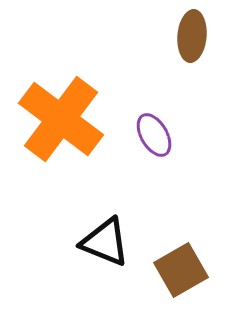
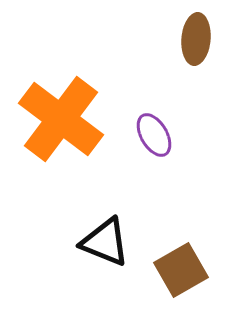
brown ellipse: moved 4 px right, 3 px down
